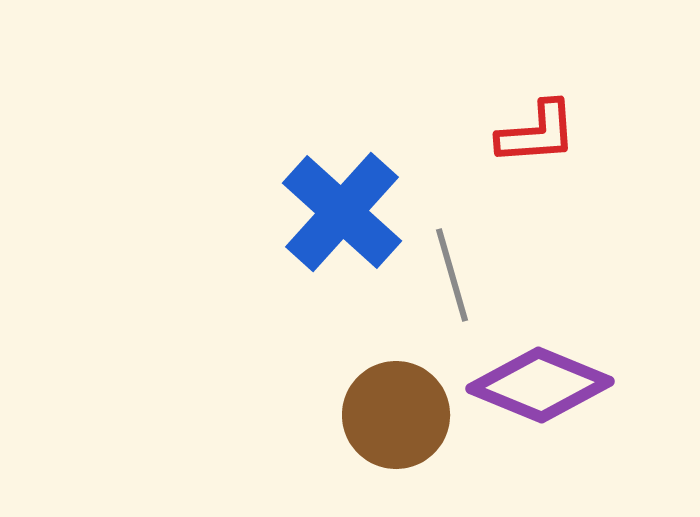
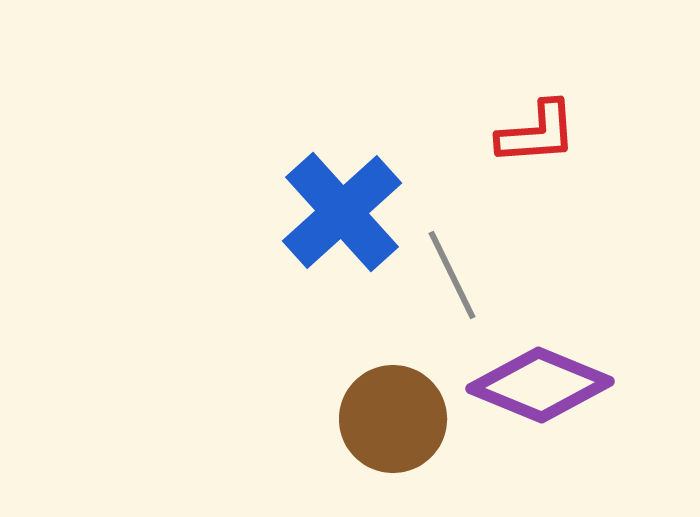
blue cross: rotated 6 degrees clockwise
gray line: rotated 10 degrees counterclockwise
brown circle: moved 3 px left, 4 px down
